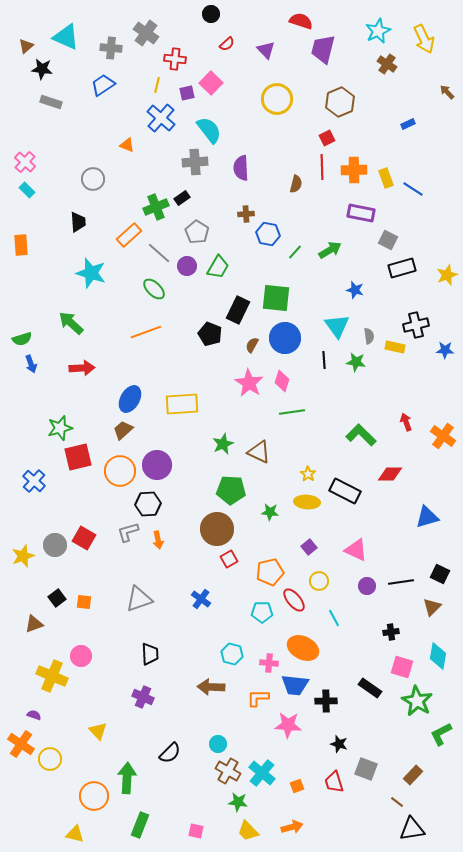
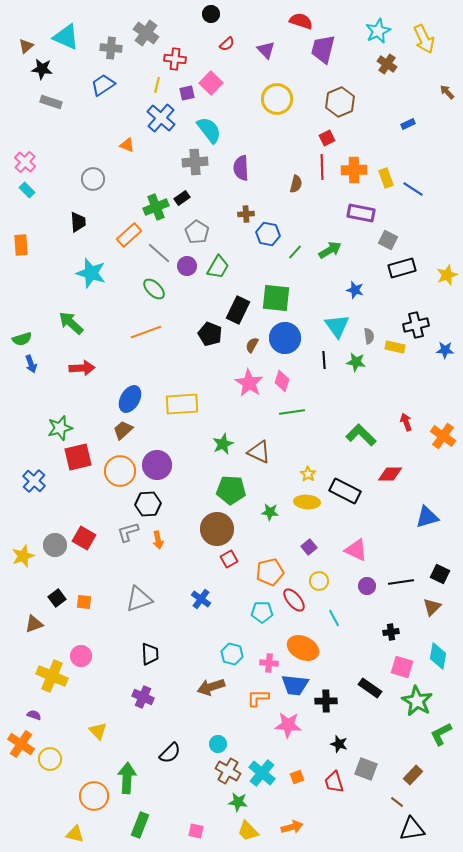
brown arrow at (211, 687): rotated 20 degrees counterclockwise
orange square at (297, 786): moved 9 px up
